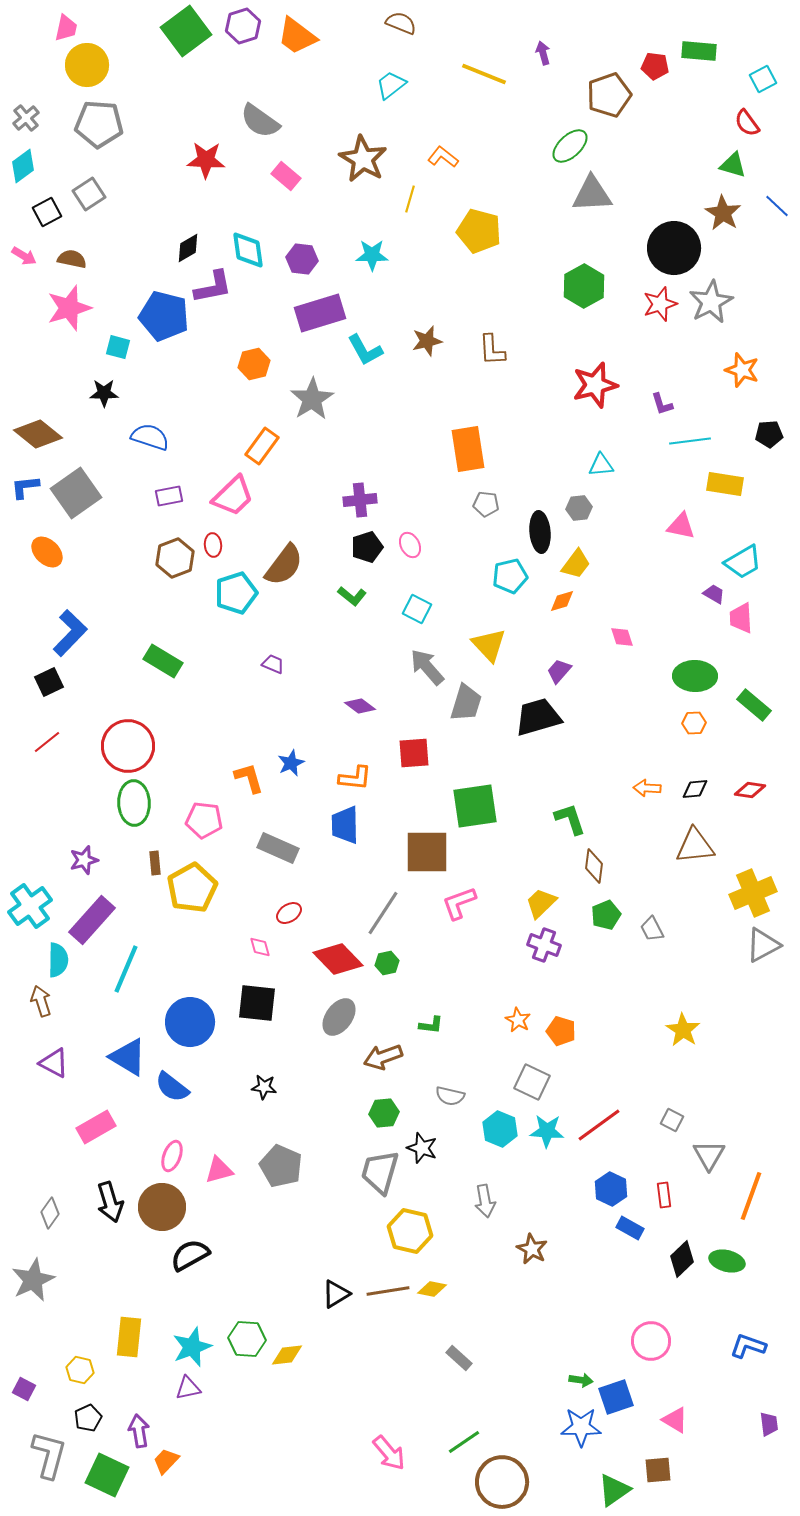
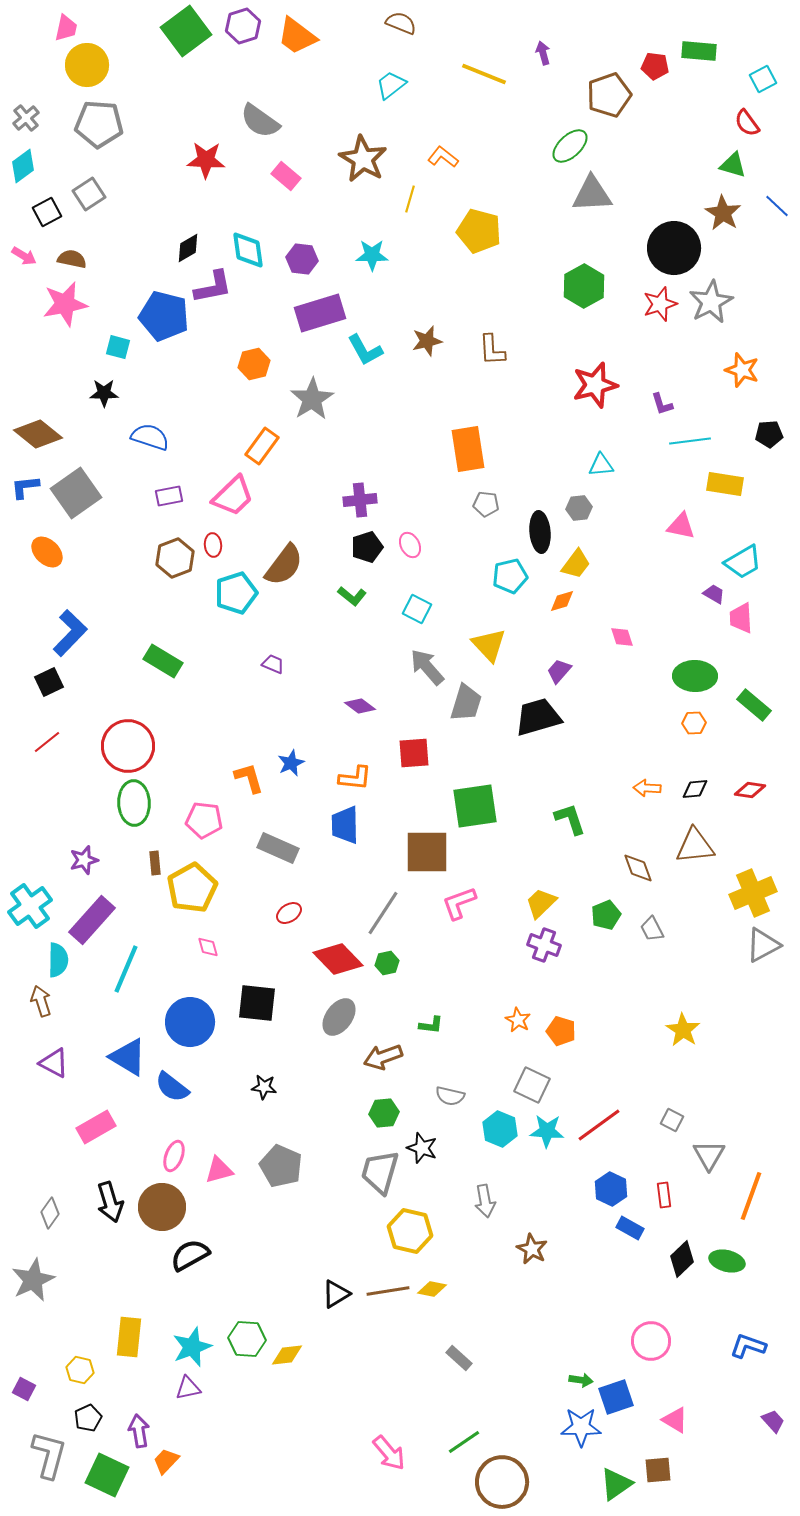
pink star at (69, 308): moved 4 px left, 4 px up; rotated 6 degrees clockwise
brown diamond at (594, 866): moved 44 px right, 2 px down; rotated 28 degrees counterclockwise
pink diamond at (260, 947): moved 52 px left
gray square at (532, 1082): moved 3 px down
pink ellipse at (172, 1156): moved 2 px right
purple trapezoid at (769, 1424): moved 4 px right, 3 px up; rotated 35 degrees counterclockwise
green triangle at (614, 1490): moved 2 px right, 6 px up
